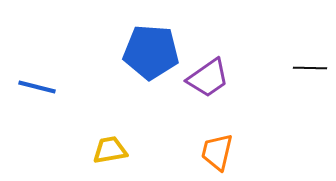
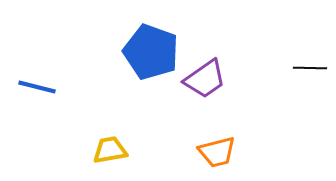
blue pentagon: rotated 16 degrees clockwise
purple trapezoid: moved 3 px left, 1 px down
orange trapezoid: rotated 117 degrees counterclockwise
